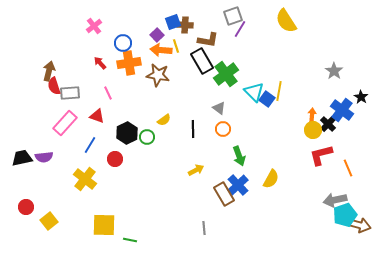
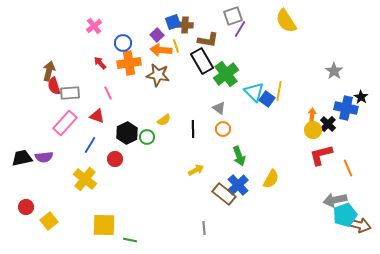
blue cross at (342, 110): moved 4 px right, 2 px up; rotated 25 degrees counterclockwise
brown rectangle at (224, 194): rotated 20 degrees counterclockwise
